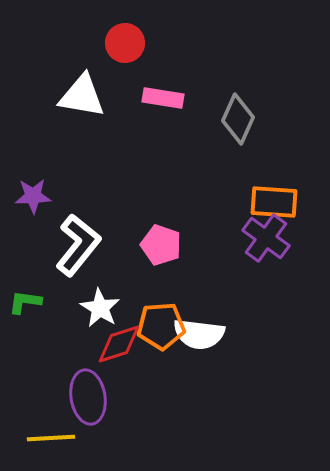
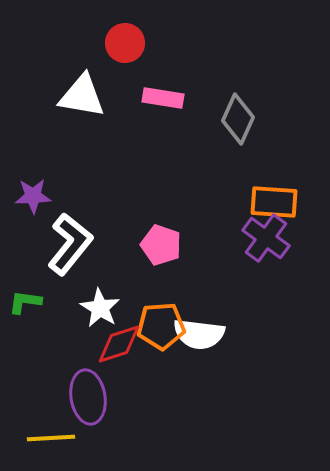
white L-shape: moved 8 px left, 1 px up
